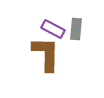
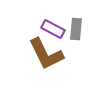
brown L-shape: rotated 153 degrees clockwise
